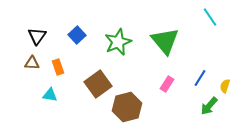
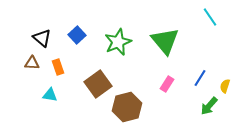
black triangle: moved 5 px right, 2 px down; rotated 24 degrees counterclockwise
